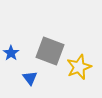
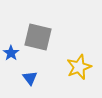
gray square: moved 12 px left, 14 px up; rotated 8 degrees counterclockwise
